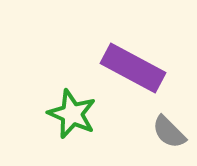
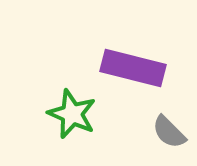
purple rectangle: rotated 14 degrees counterclockwise
